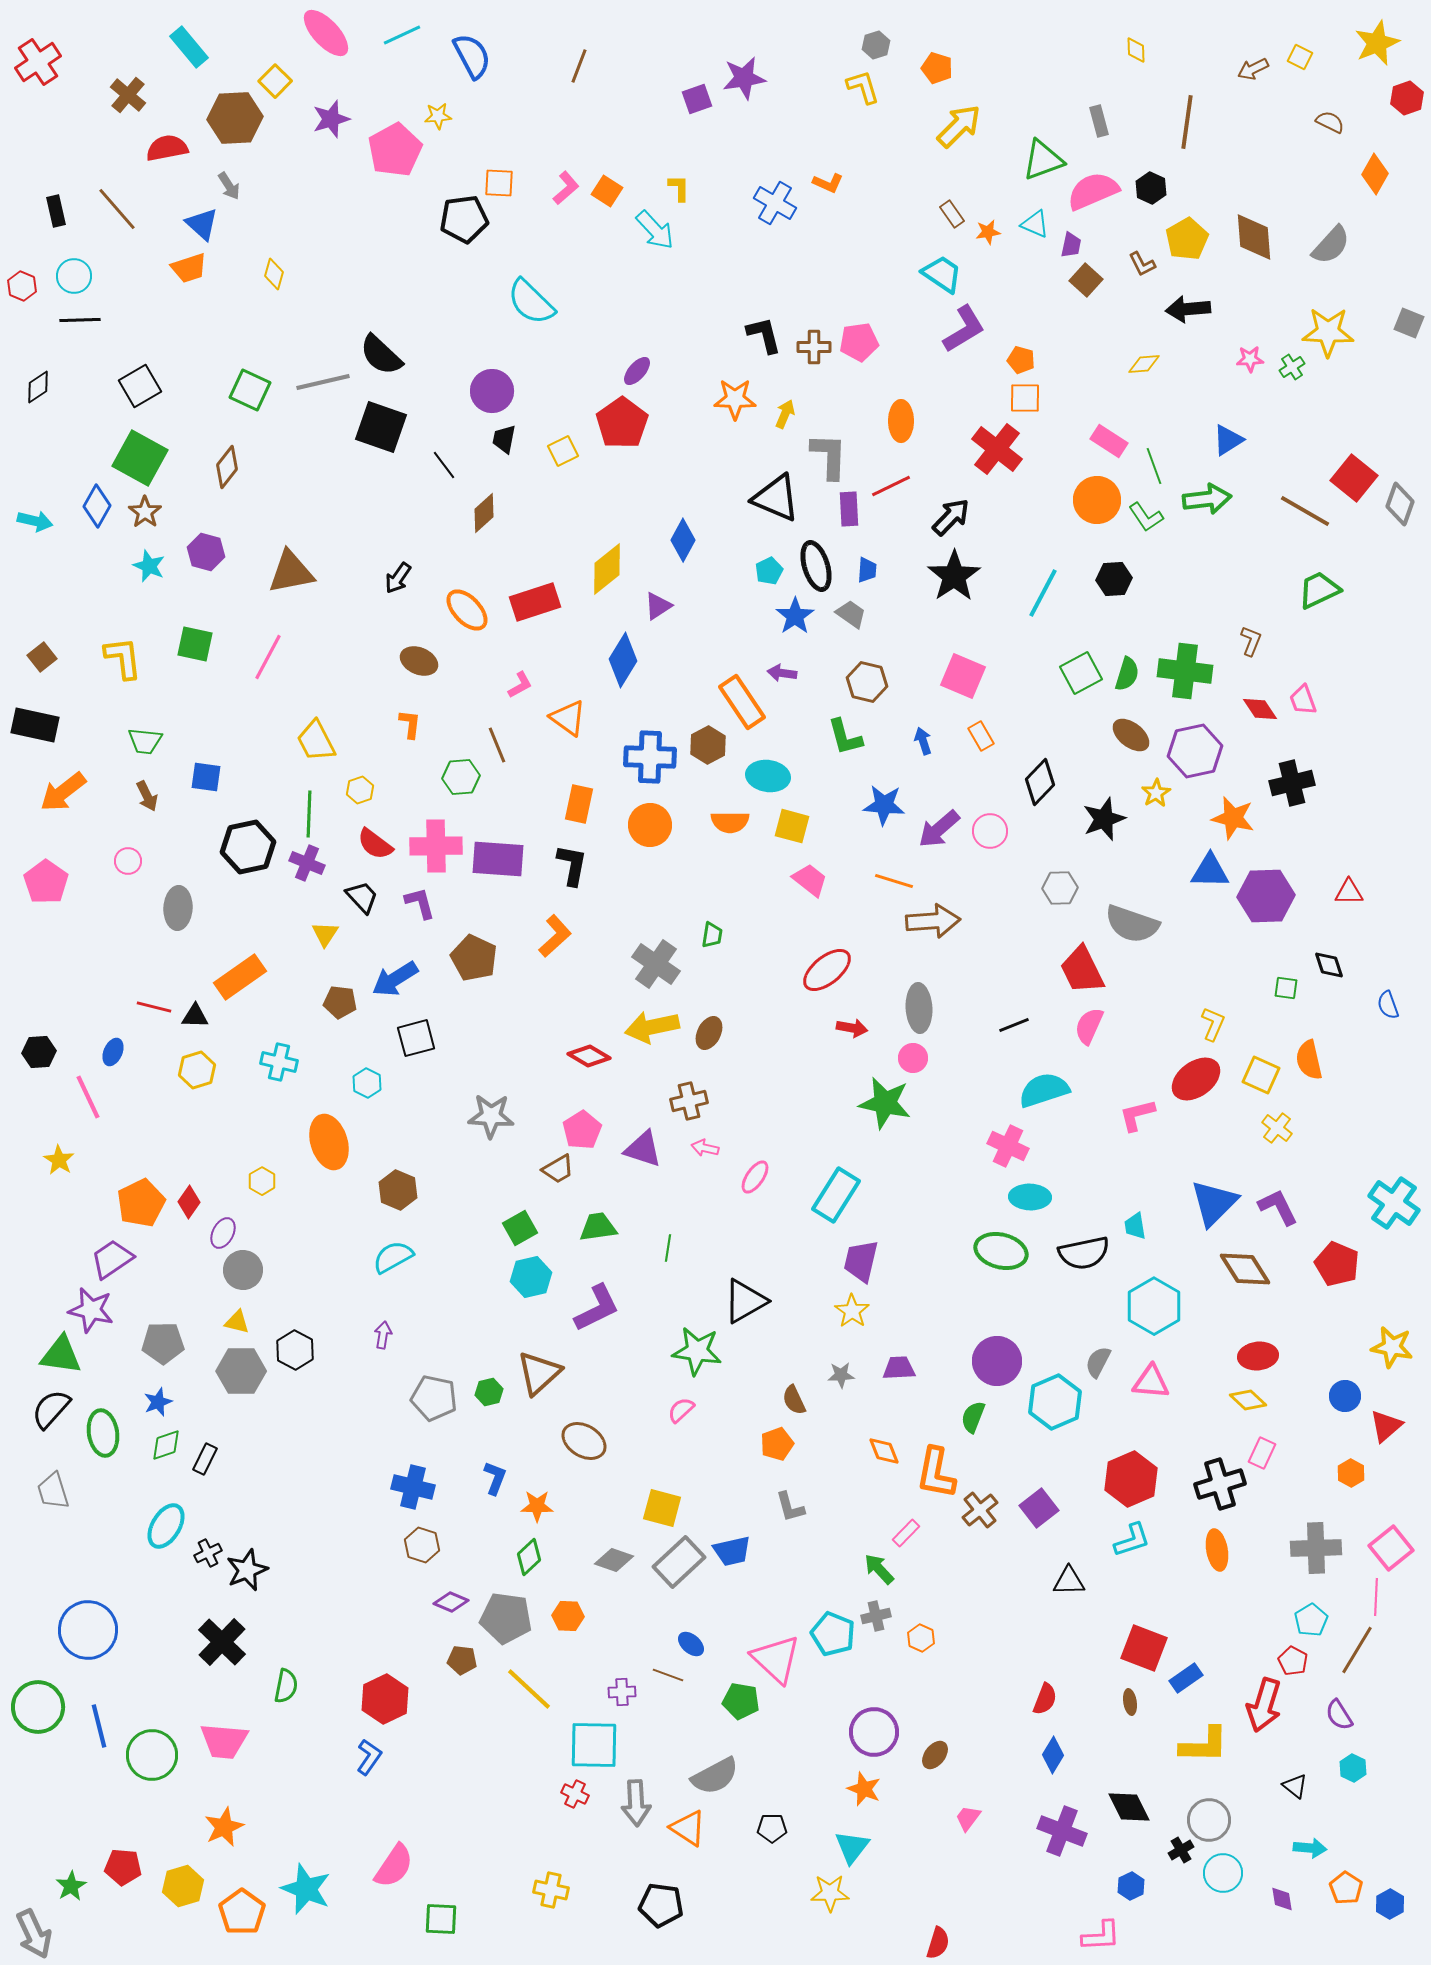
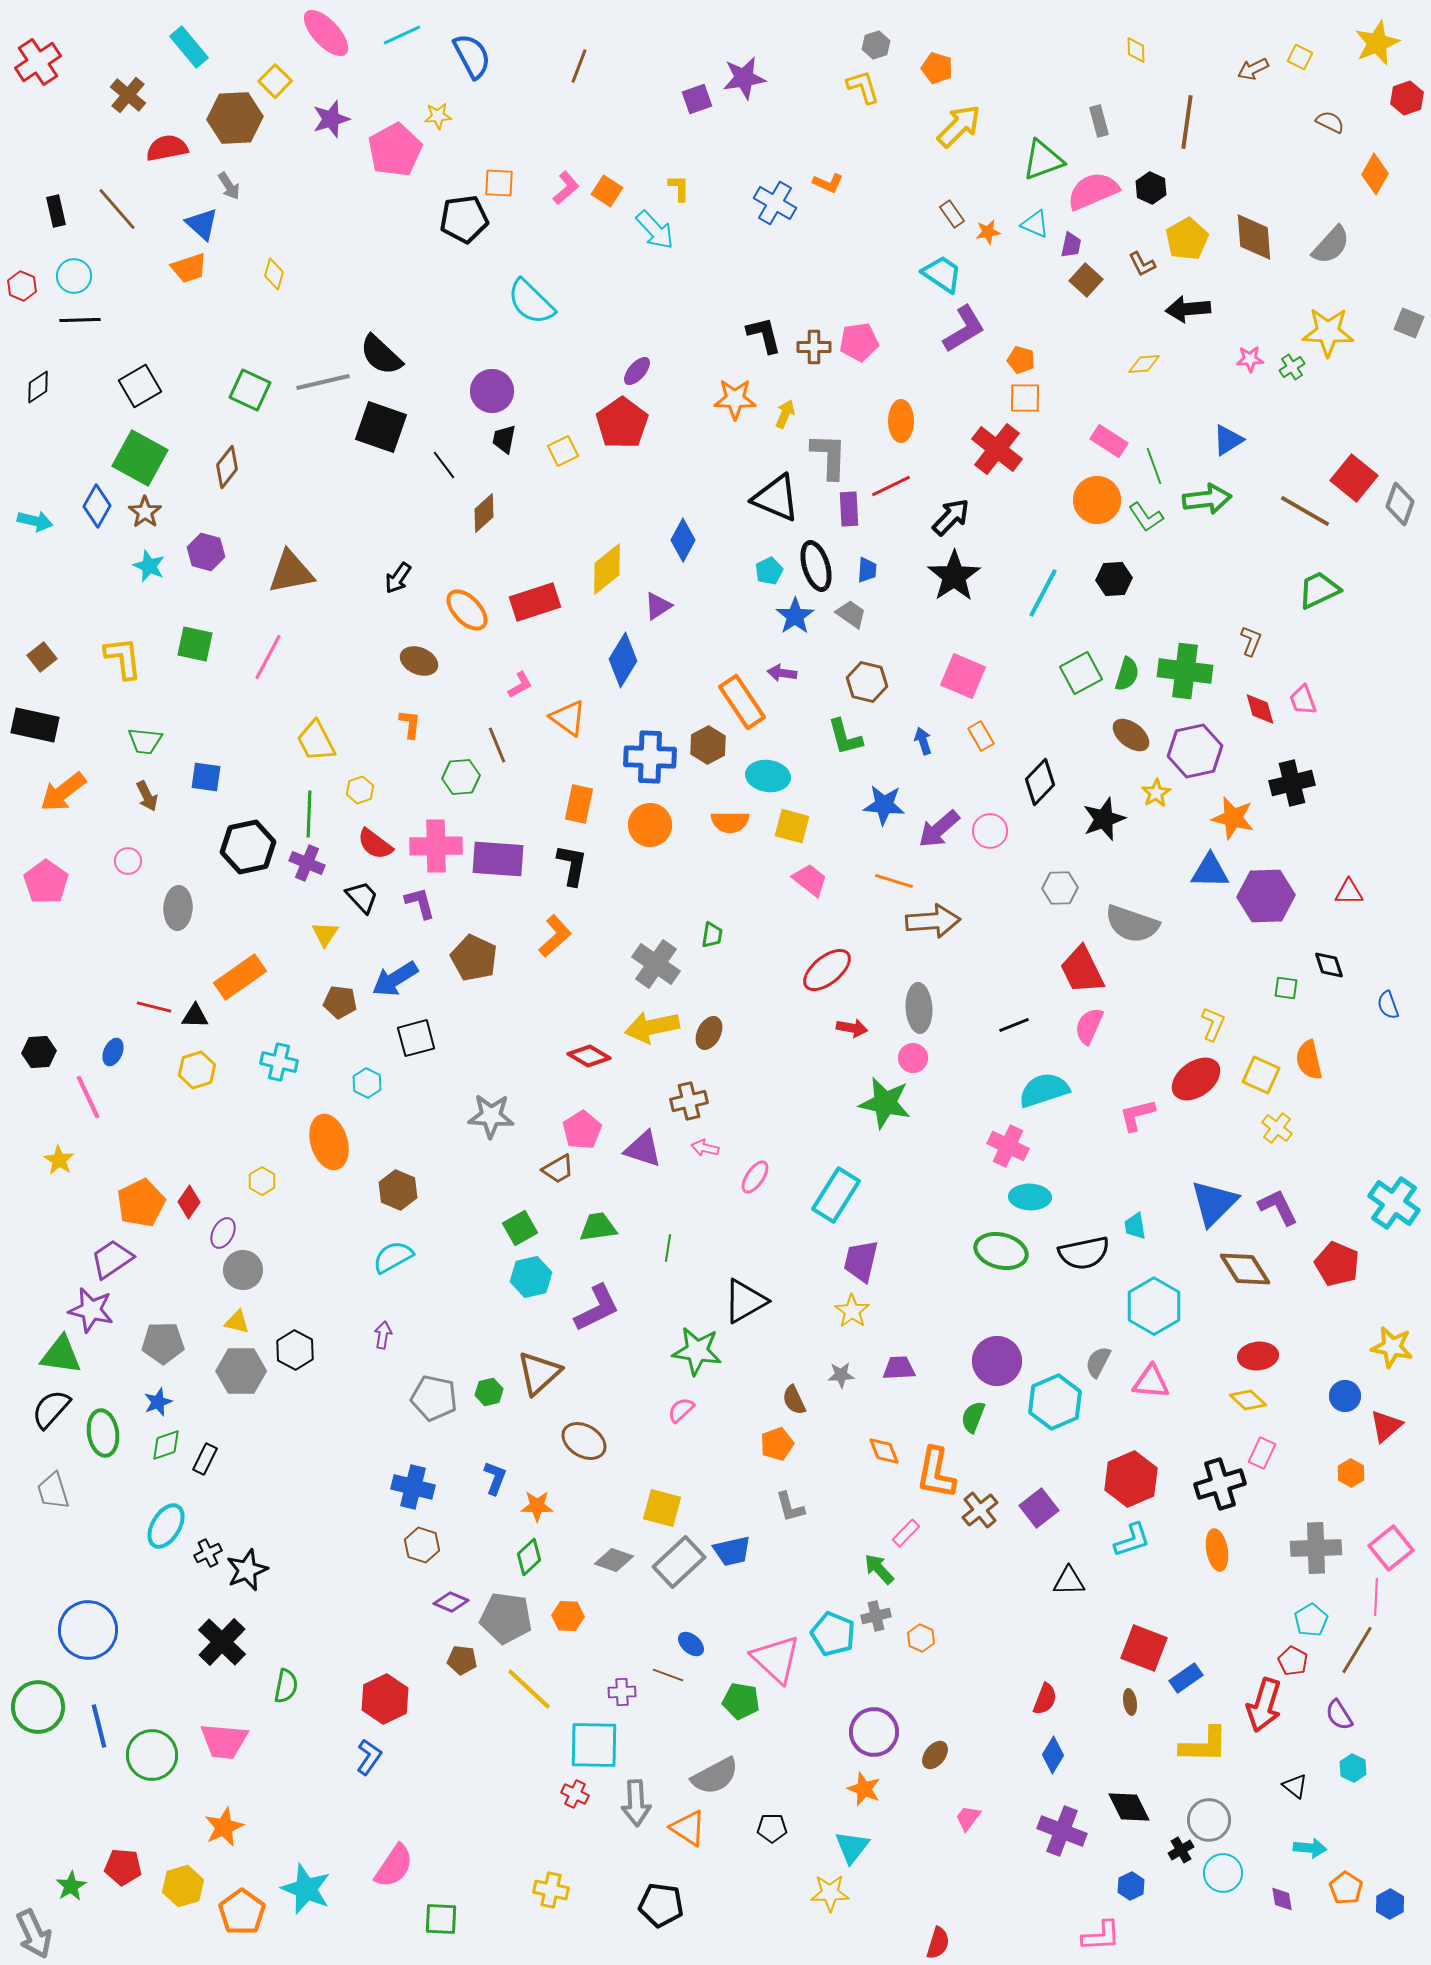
red diamond at (1260, 709): rotated 18 degrees clockwise
